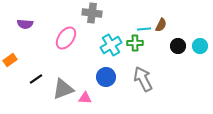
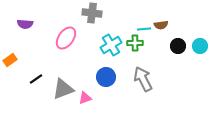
brown semicircle: rotated 56 degrees clockwise
pink triangle: rotated 24 degrees counterclockwise
